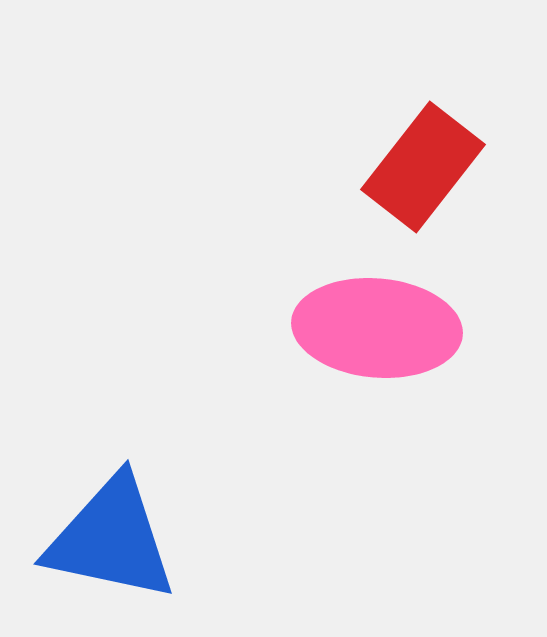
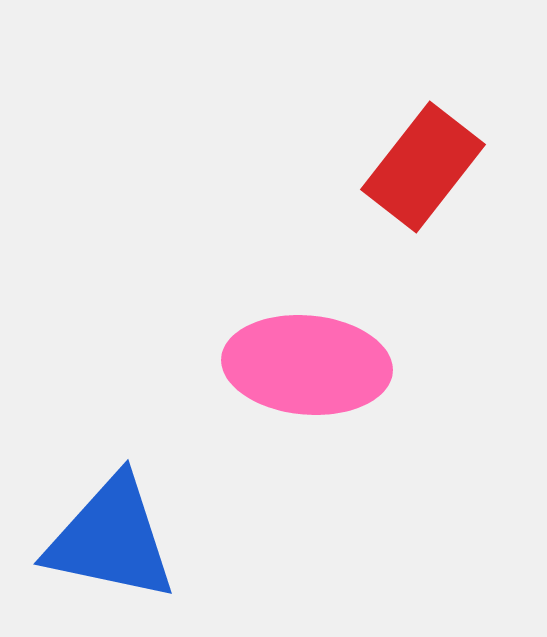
pink ellipse: moved 70 px left, 37 px down
